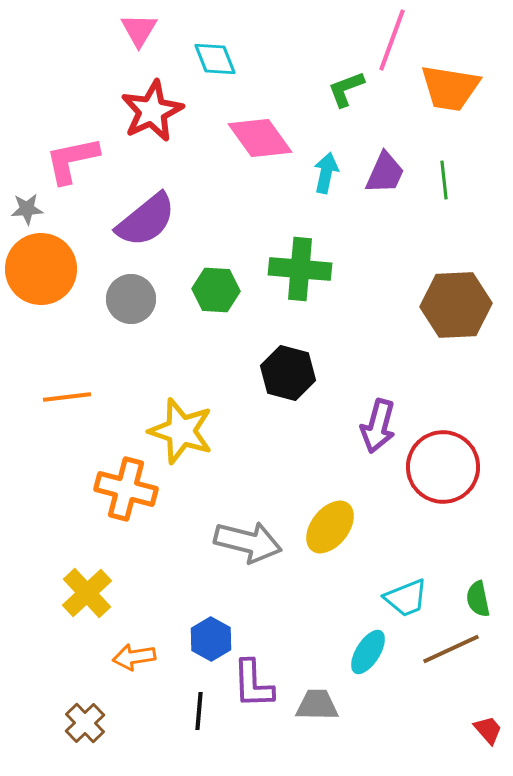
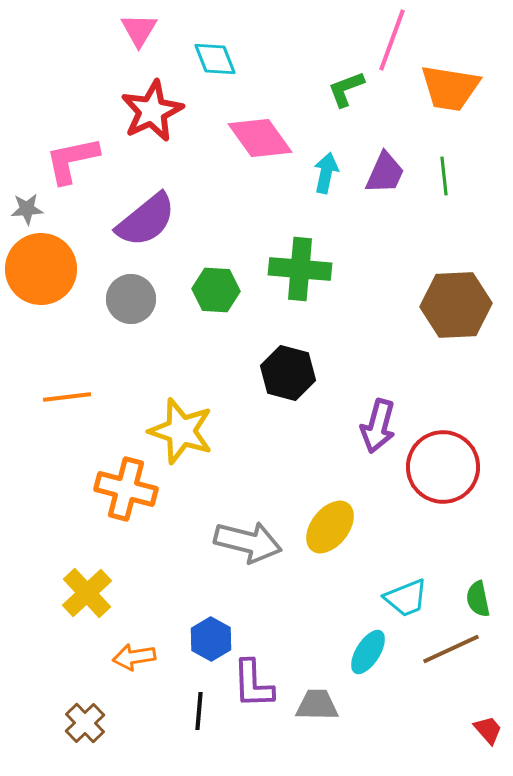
green line: moved 4 px up
